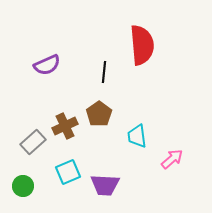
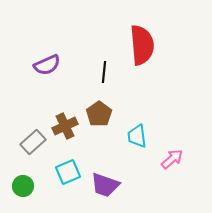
purple trapezoid: rotated 16 degrees clockwise
